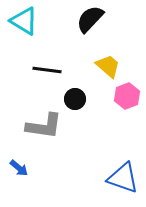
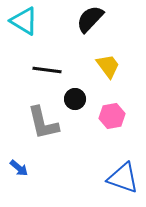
yellow trapezoid: rotated 12 degrees clockwise
pink hexagon: moved 15 px left, 20 px down; rotated 10 degrees clockwise
gray L-shape: moved 1 px left, 3 px up; rotated 69 degrees clockwise
